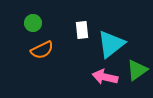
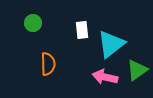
orange semicircle: moved 6 px right, 14 px down; rotated 65 degrees counterclockwise
